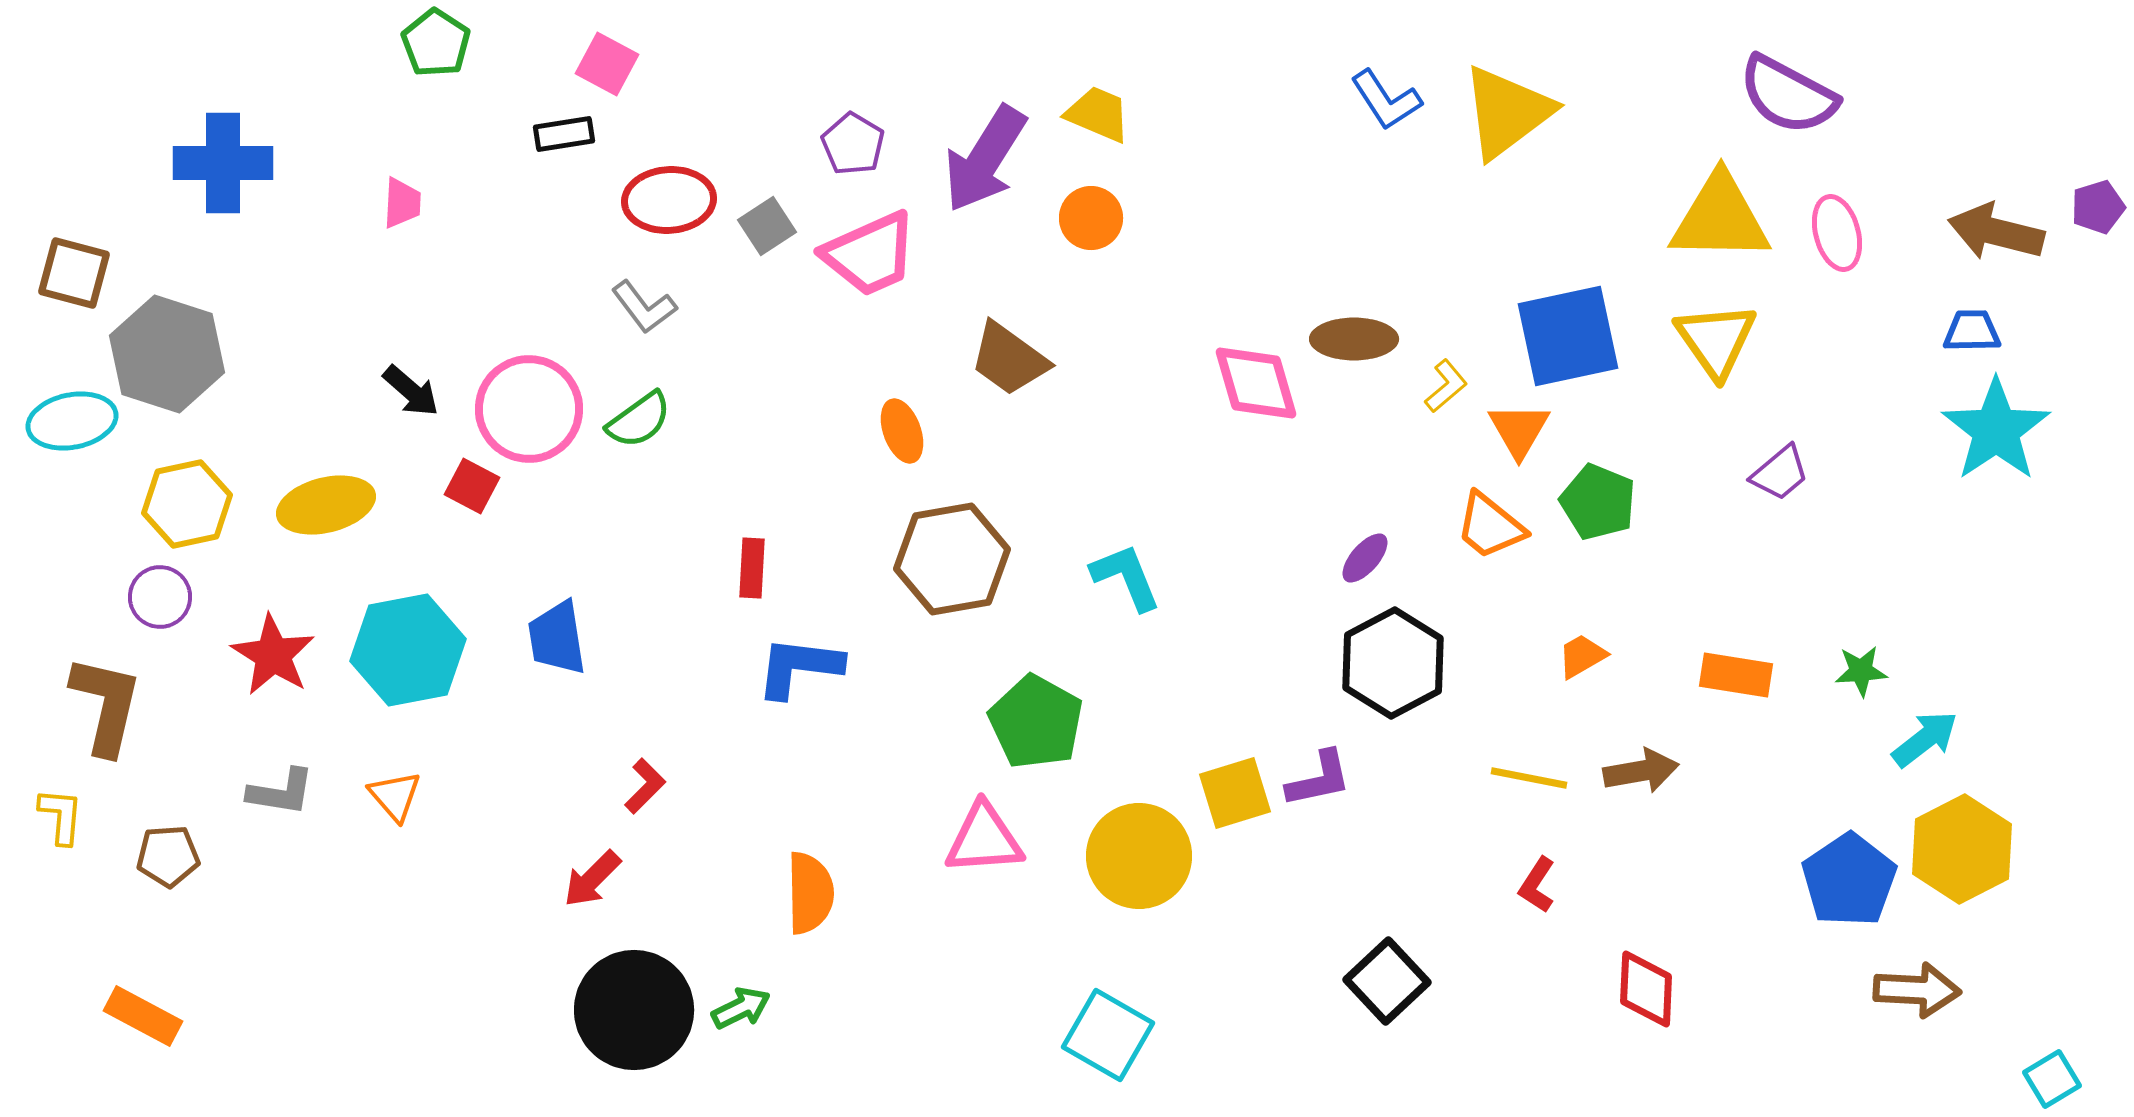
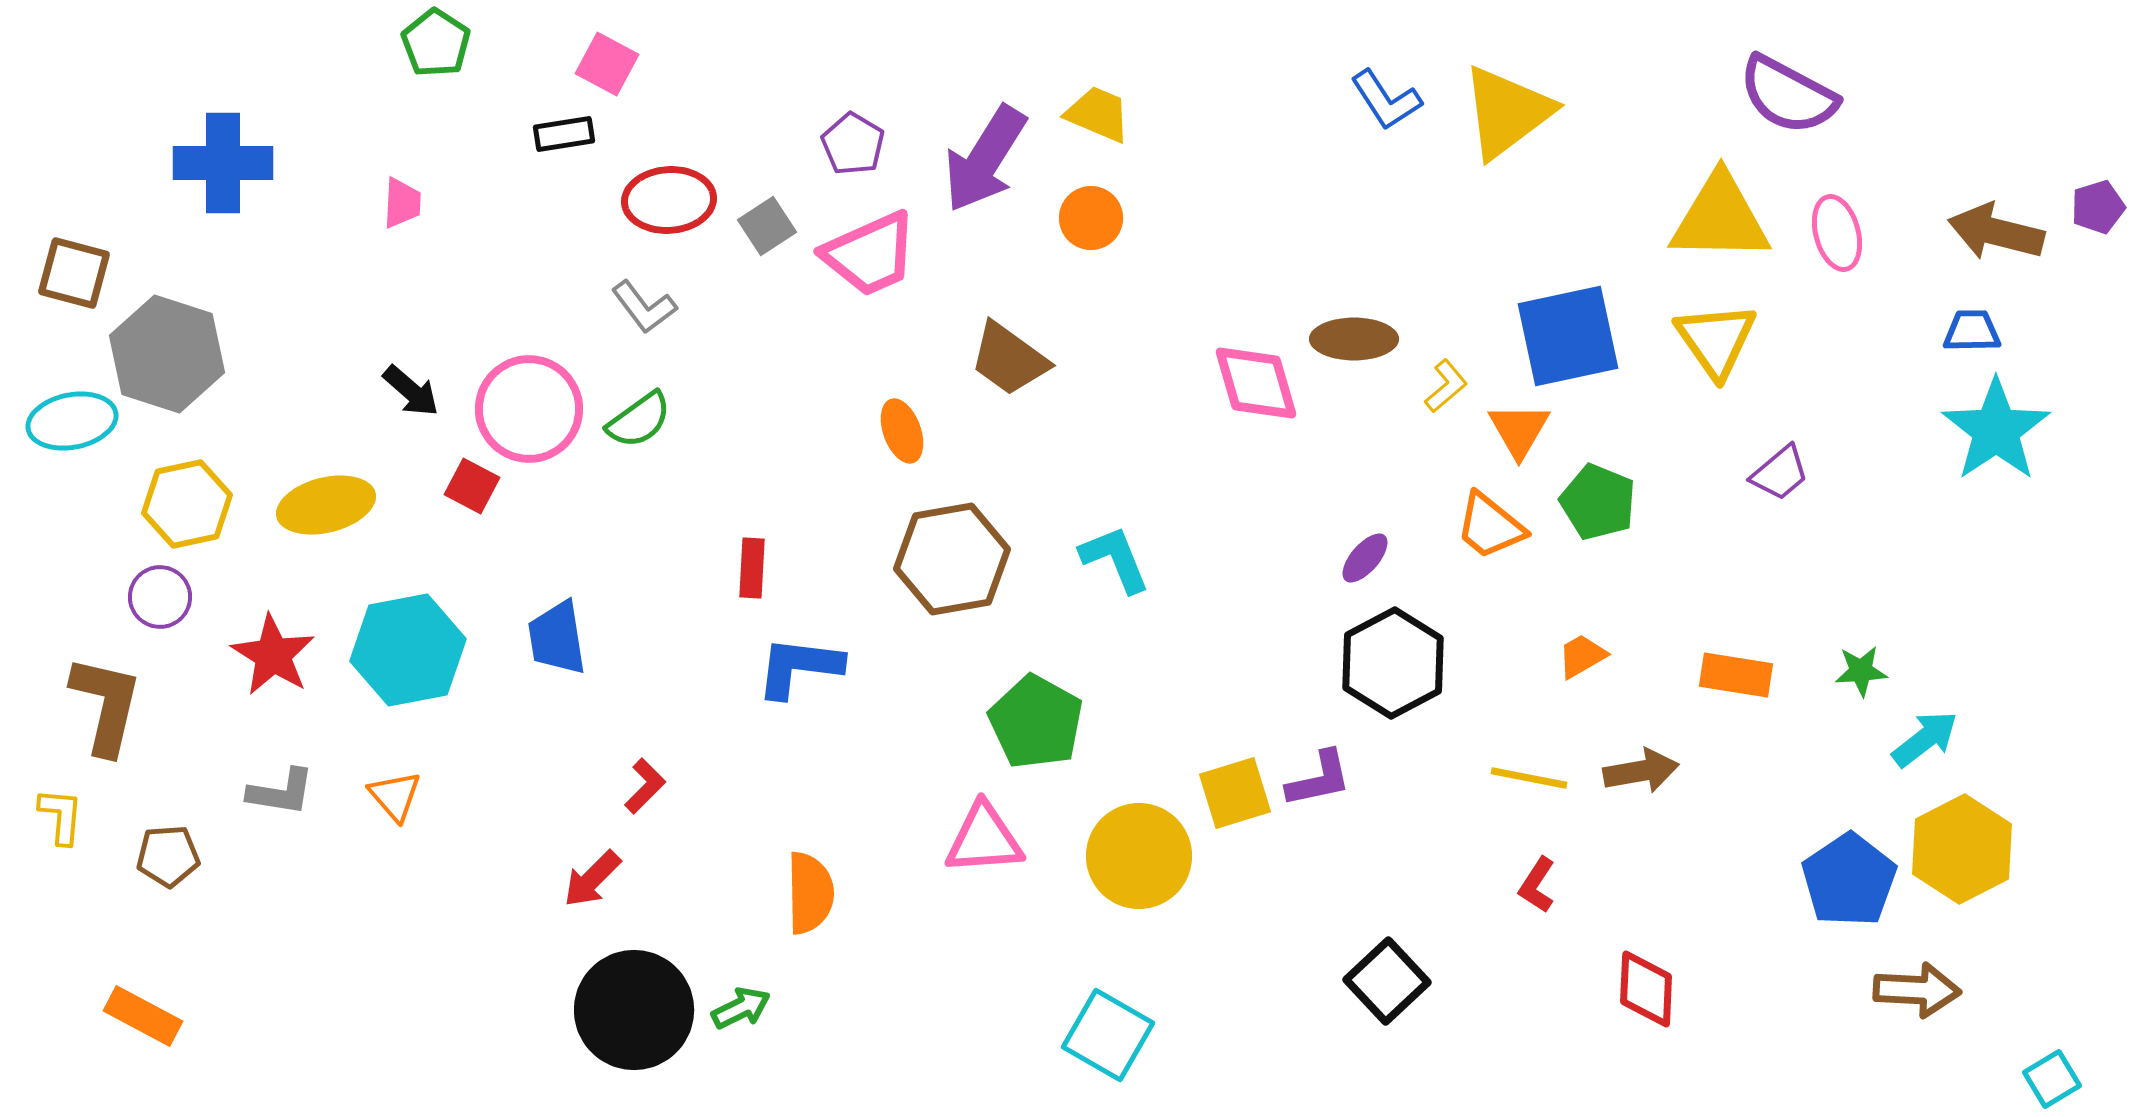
cyan L-shape at (1126, 577): moved 11 px left, 18 px up
